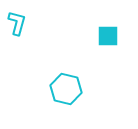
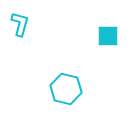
cyan L-shape: moved 3 px right, 1 px down
